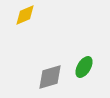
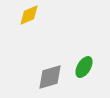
yellow diamond: moved 4 px right
